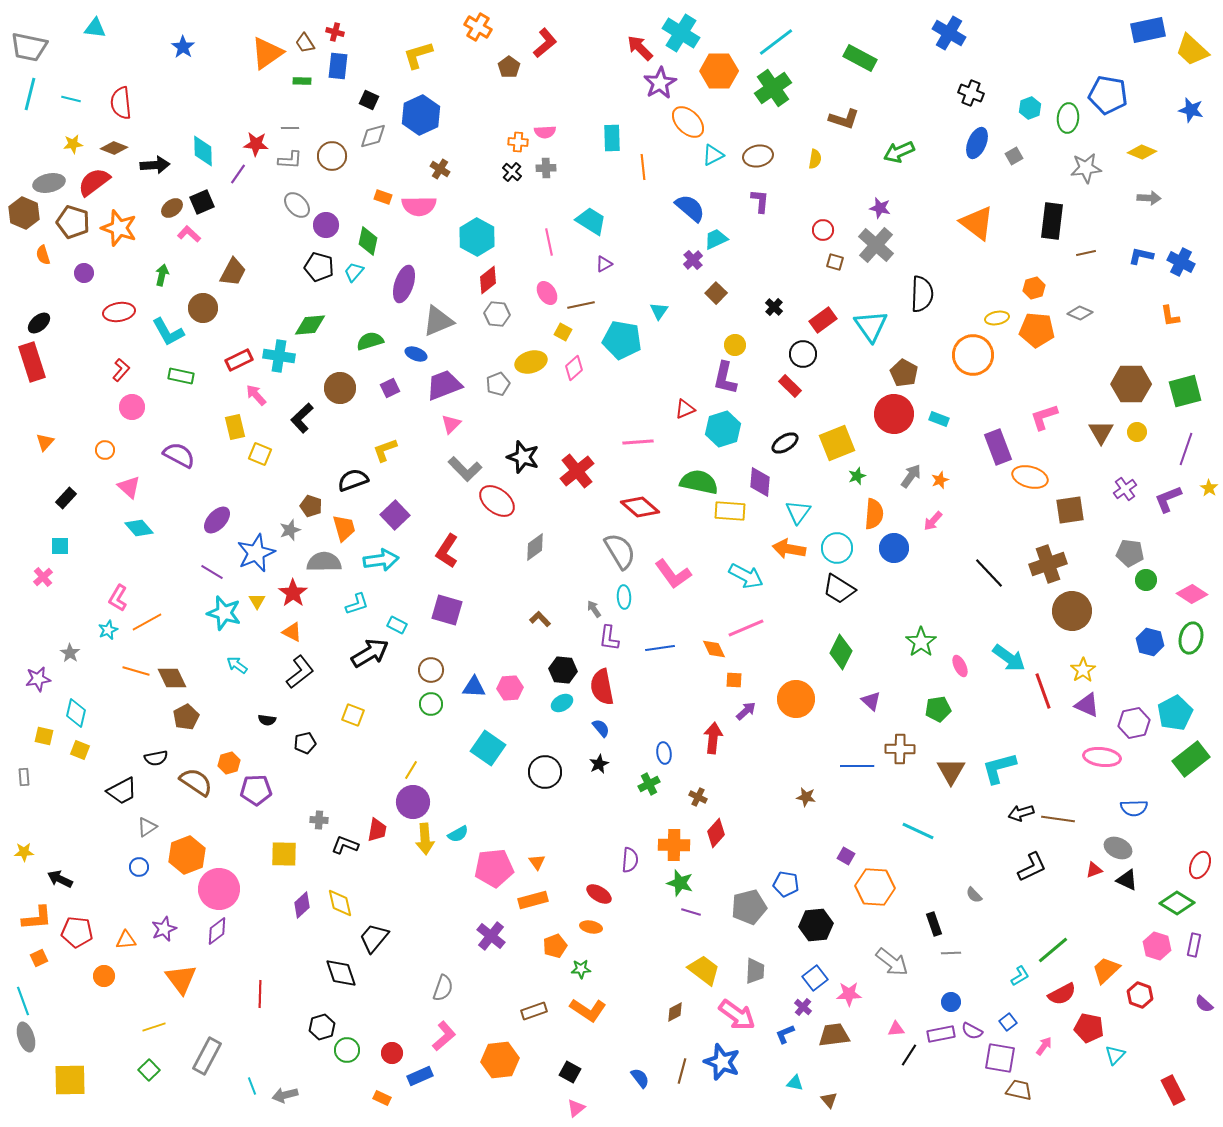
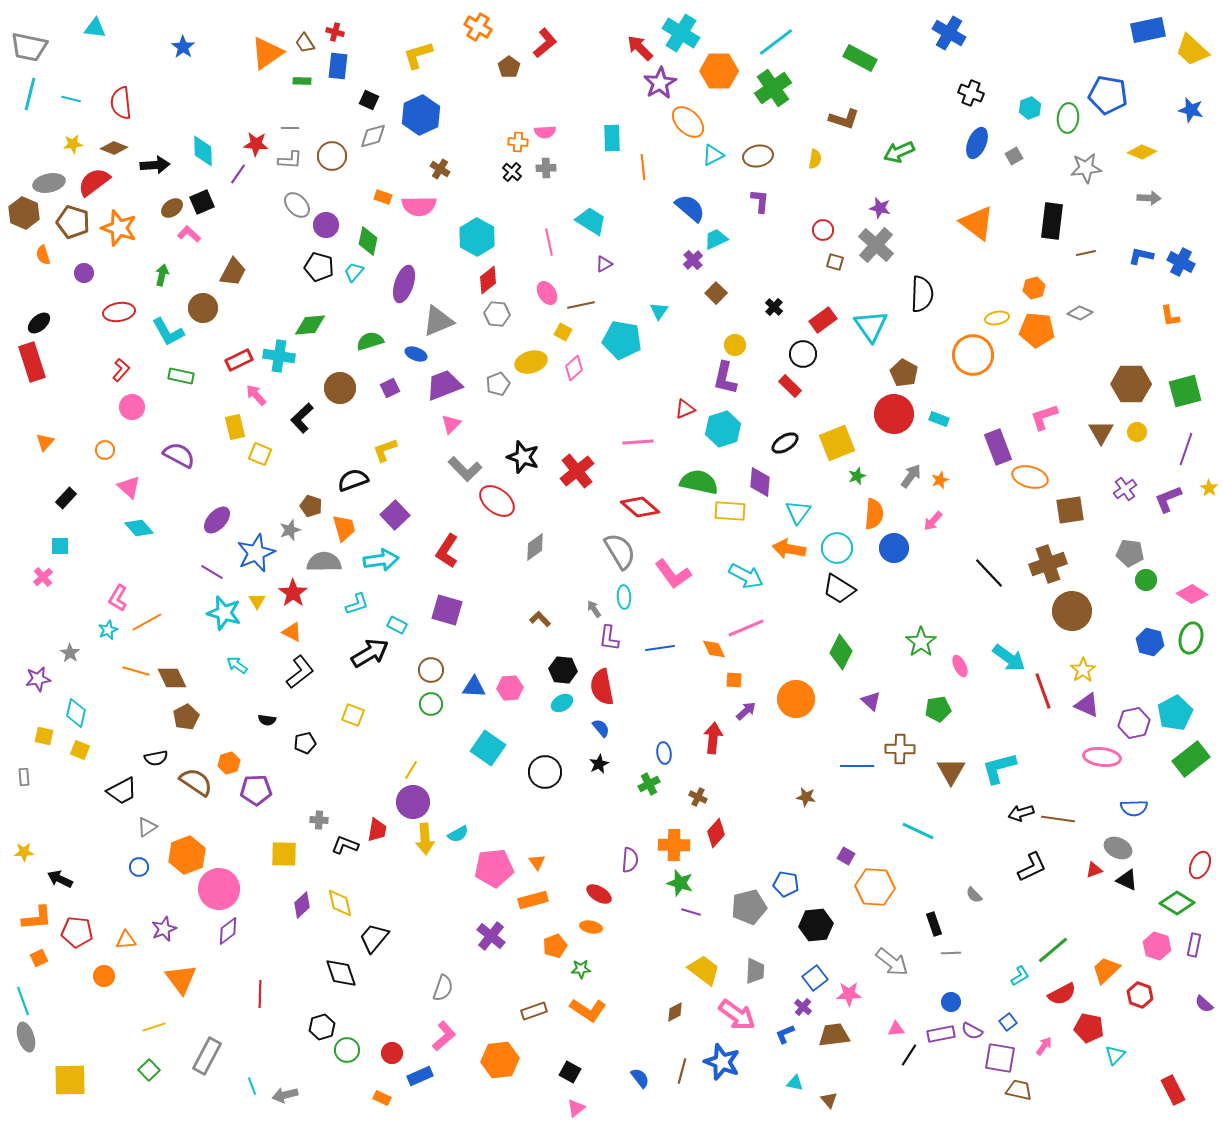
purple diamond at (217, 931): moved 11 px right
